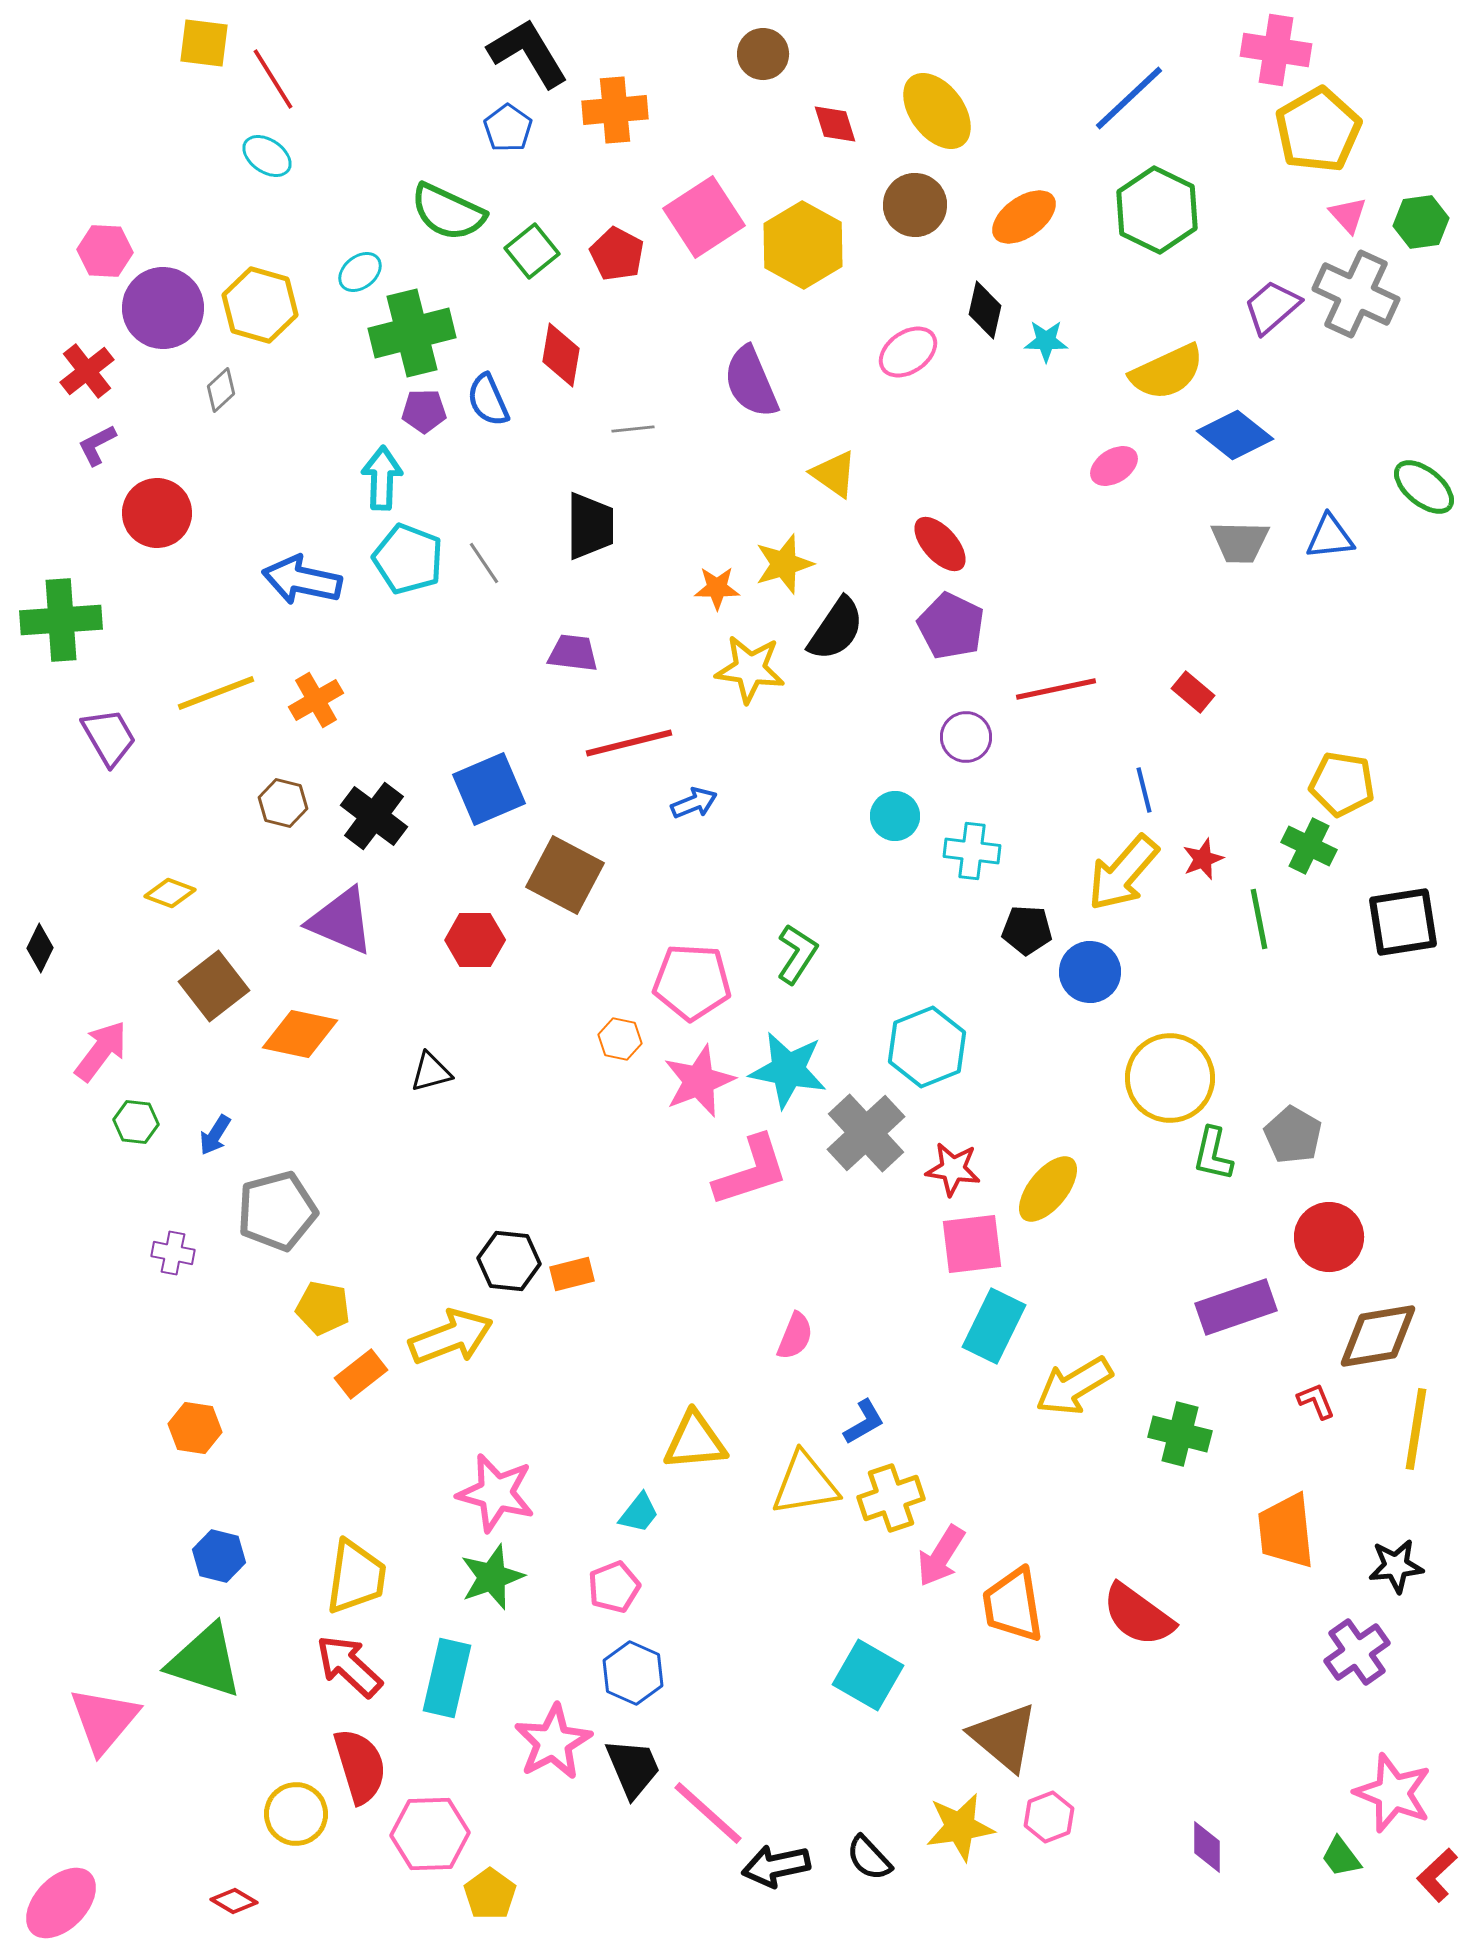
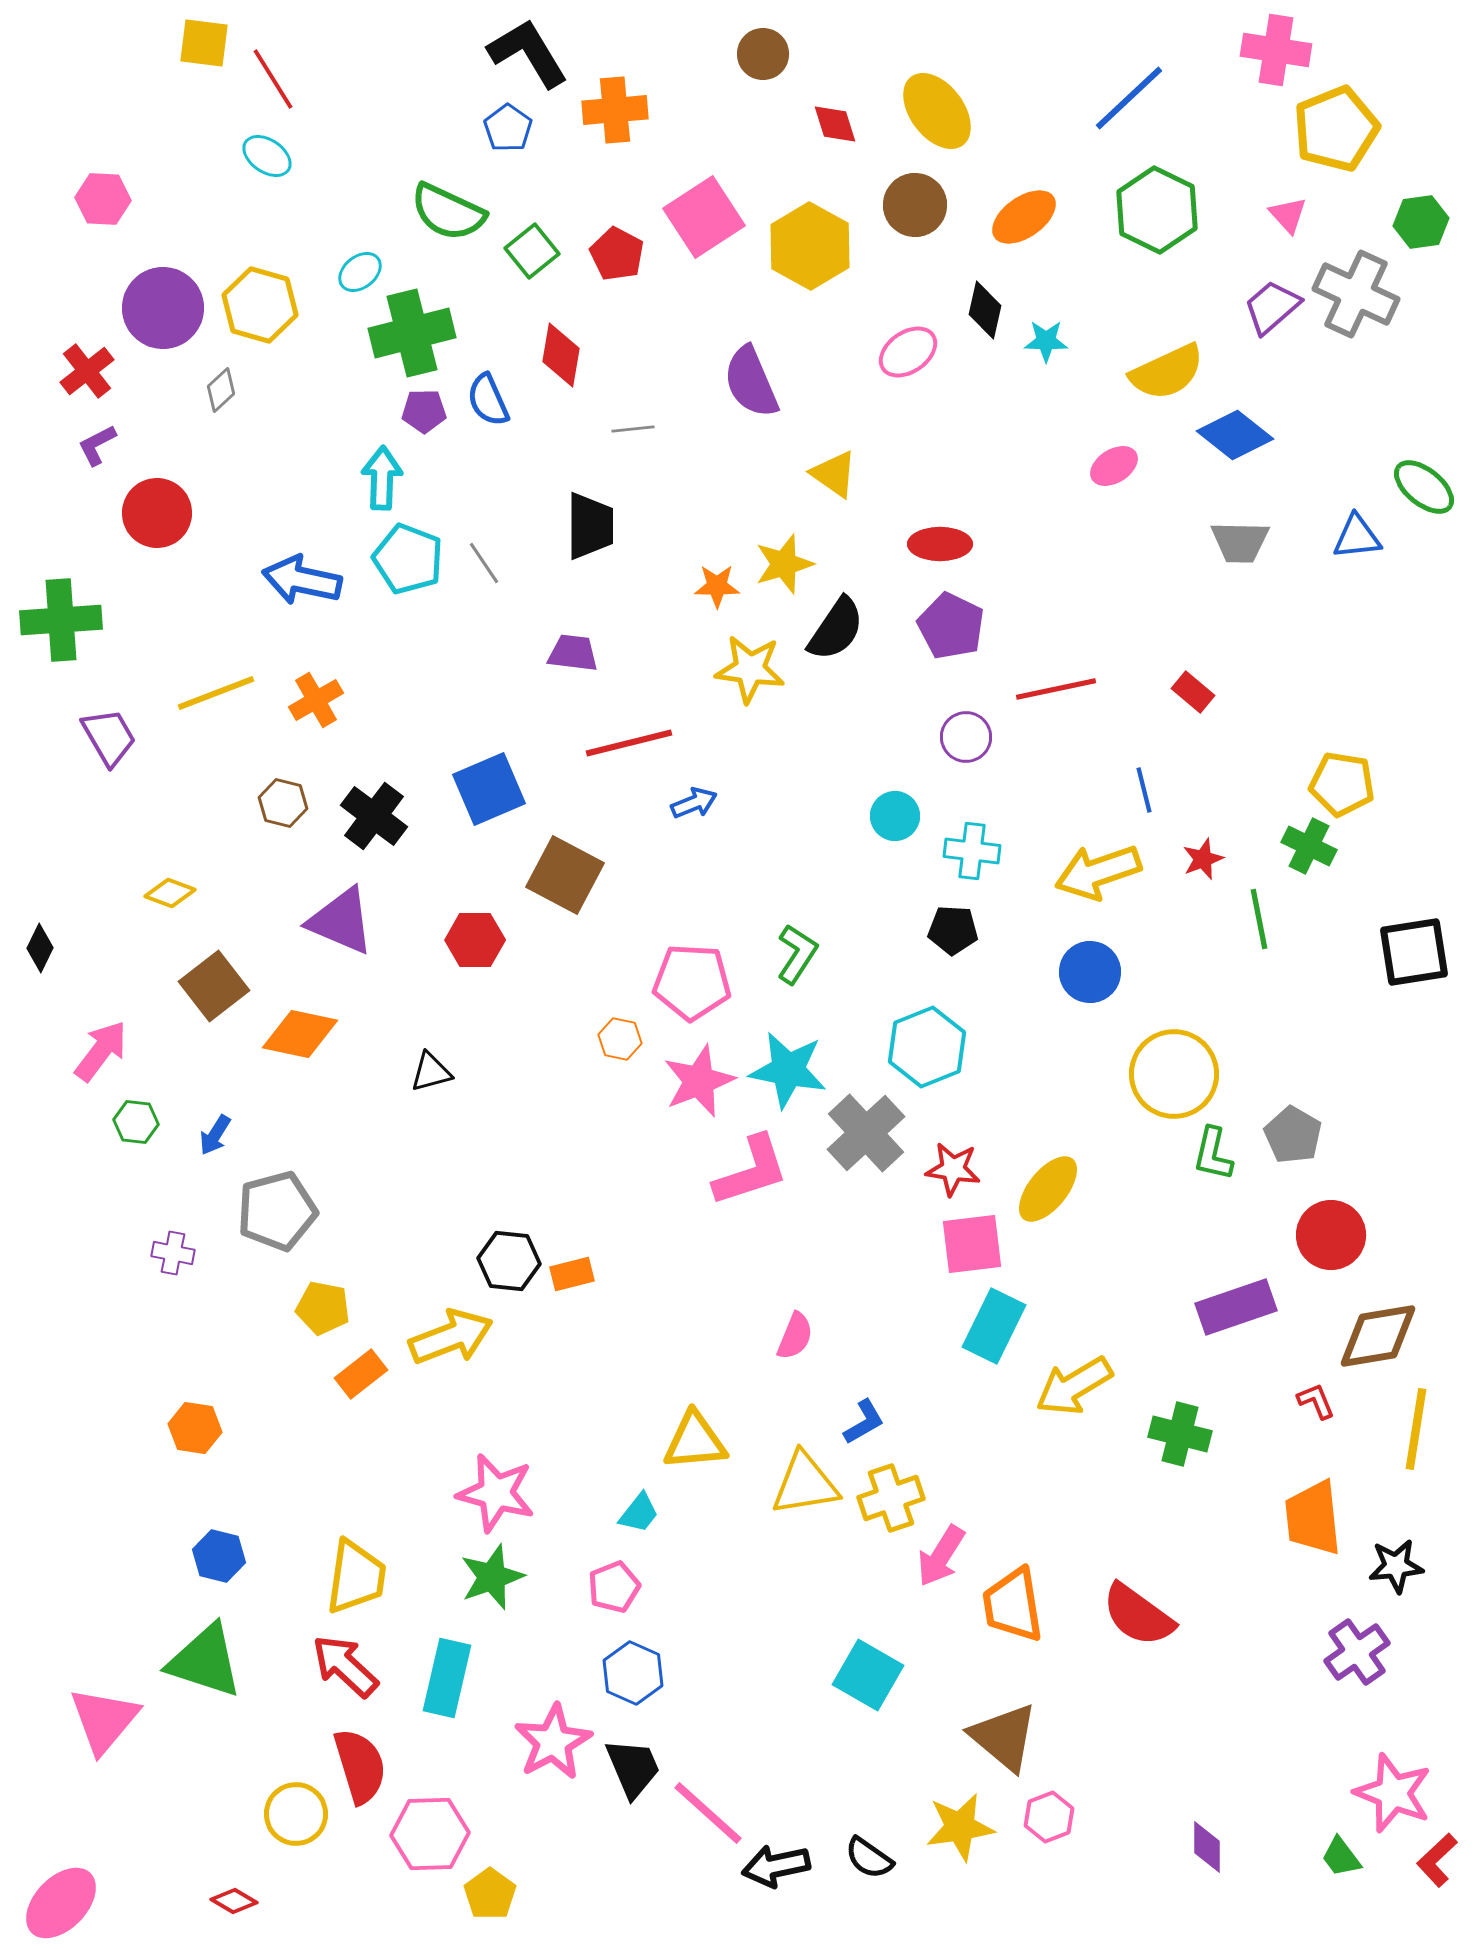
yellow pentagon at (1318, 130): moved 18 px right, 1 px up; rotated 8 degrees clockwise
pink triangle at (1348, 215): moved 60 px left
yellow hexagon at (803, 245): moved 7 px right, 1 px down
pink hexagon at (105, 251): moved 2 px left, 52 px up
blue triangle at (1330, 537): moved 27 px right
red ellipse at (940, 544): rotated 48 degrees counterclockwise
orange star at (717, 588): moved 2 px up
yellow arrow at (1123, 873): moved 25 px left, 1 px up; rotated 30 degrees clockwise
black square at (1403, 922): moved 11 px right, 30 px down
black pentagon at (1027, 930): moved 74 px left
yellow circle at (1170, 1078): moved 4 px right, 4 px up
red circle at (1329, 1237): moved 2 px right, 2 px up
orange trapezoid at (1286, 1531): moved 27 px right, 13 px up
red arrow at (349, 1666): moved 4 px left
black semicircle at (869, 1858): rotated 12 degrees counterclockwise
red L-shape at (1437, 1875): moved 15 px up
